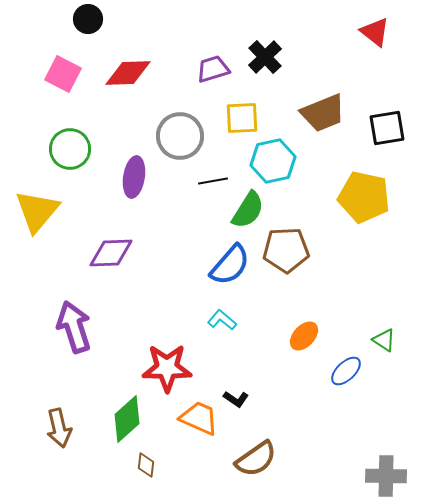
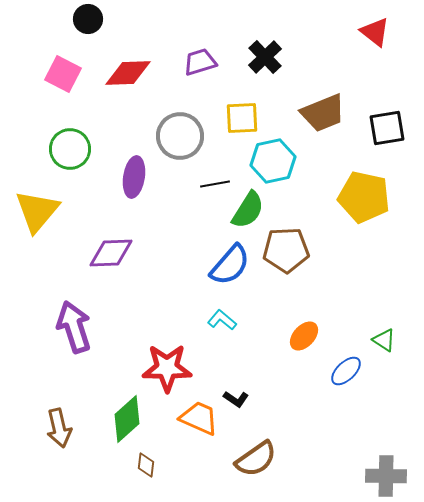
purple trapezoid: moved 13 px left, 7 px up
black line: moved 2 px right, 3 px down
